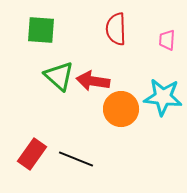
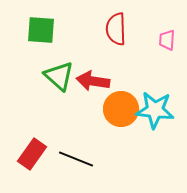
cyan star: moved 8 px left, 13 px down
